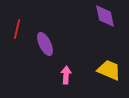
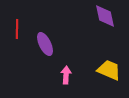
red line: rotated 12 degrees counterclockwise
